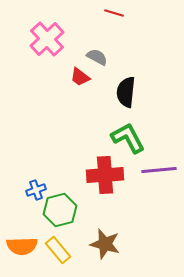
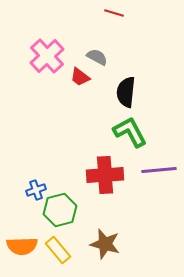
pink cross: moved 17 px down
green L-shape: moved 2 px right, 6 px up
